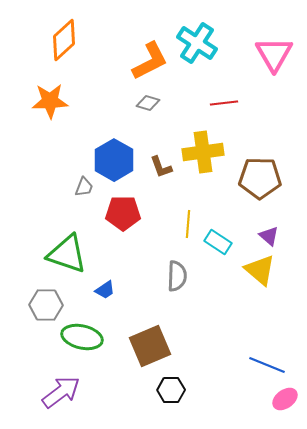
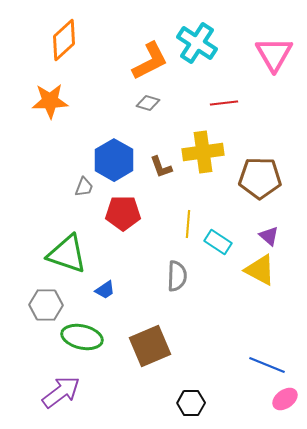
yellow triangle: rotated 12 degrees counterclockwise
black hexagon: moved 20 px right, 13 px down
